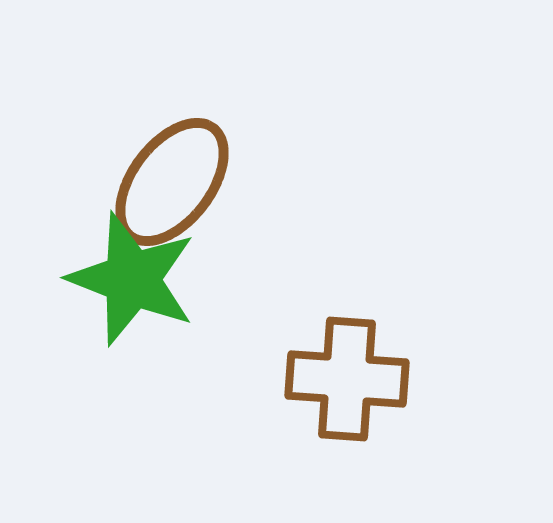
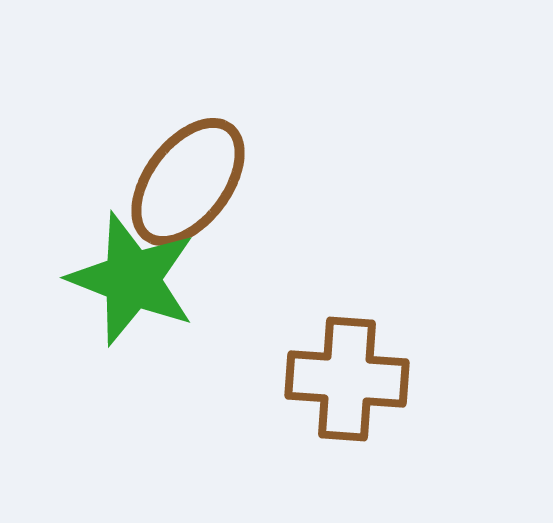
brown ellipse: moved 16 px right
